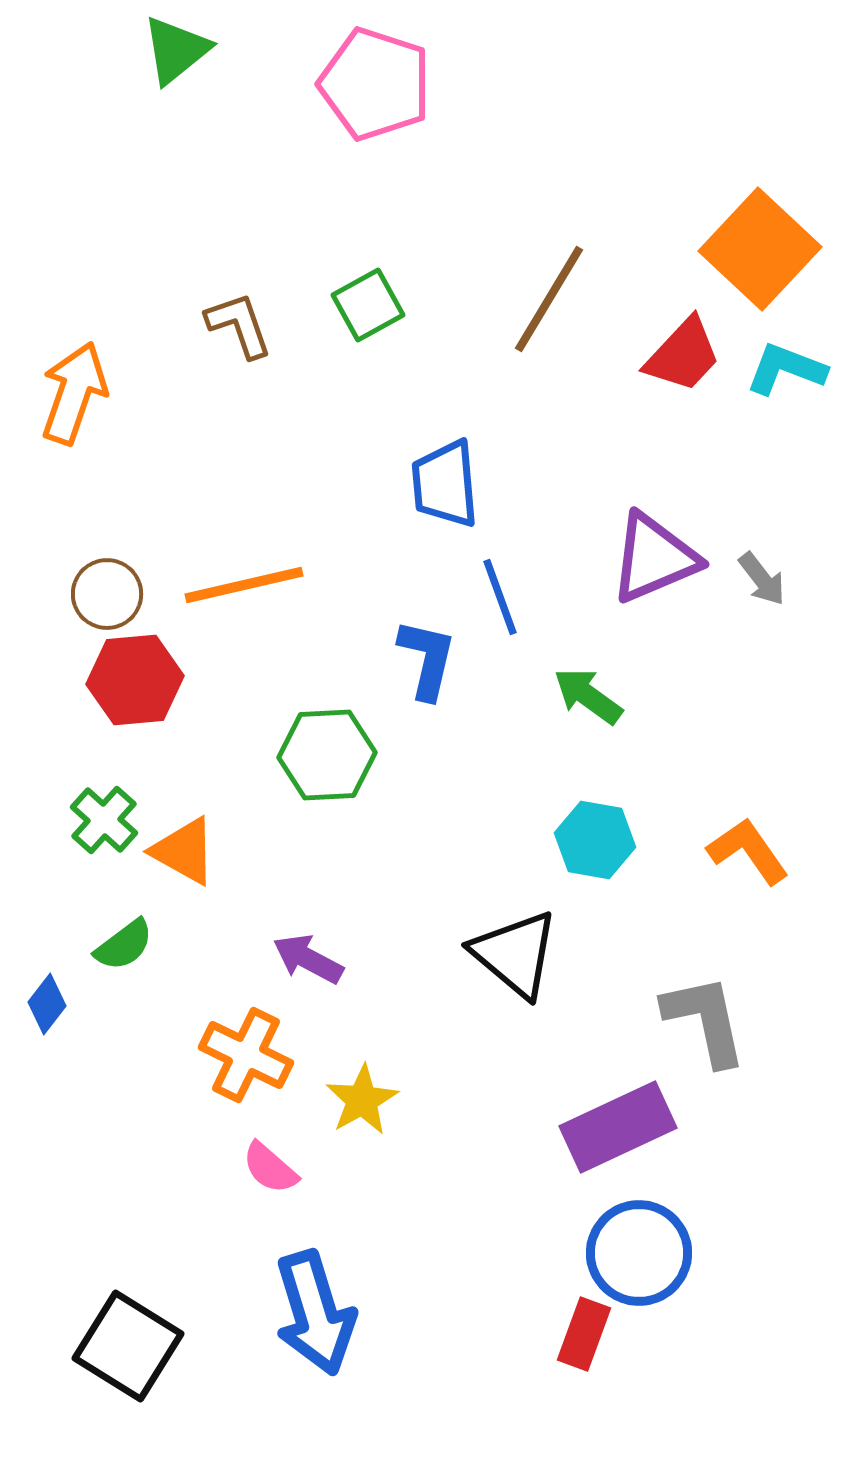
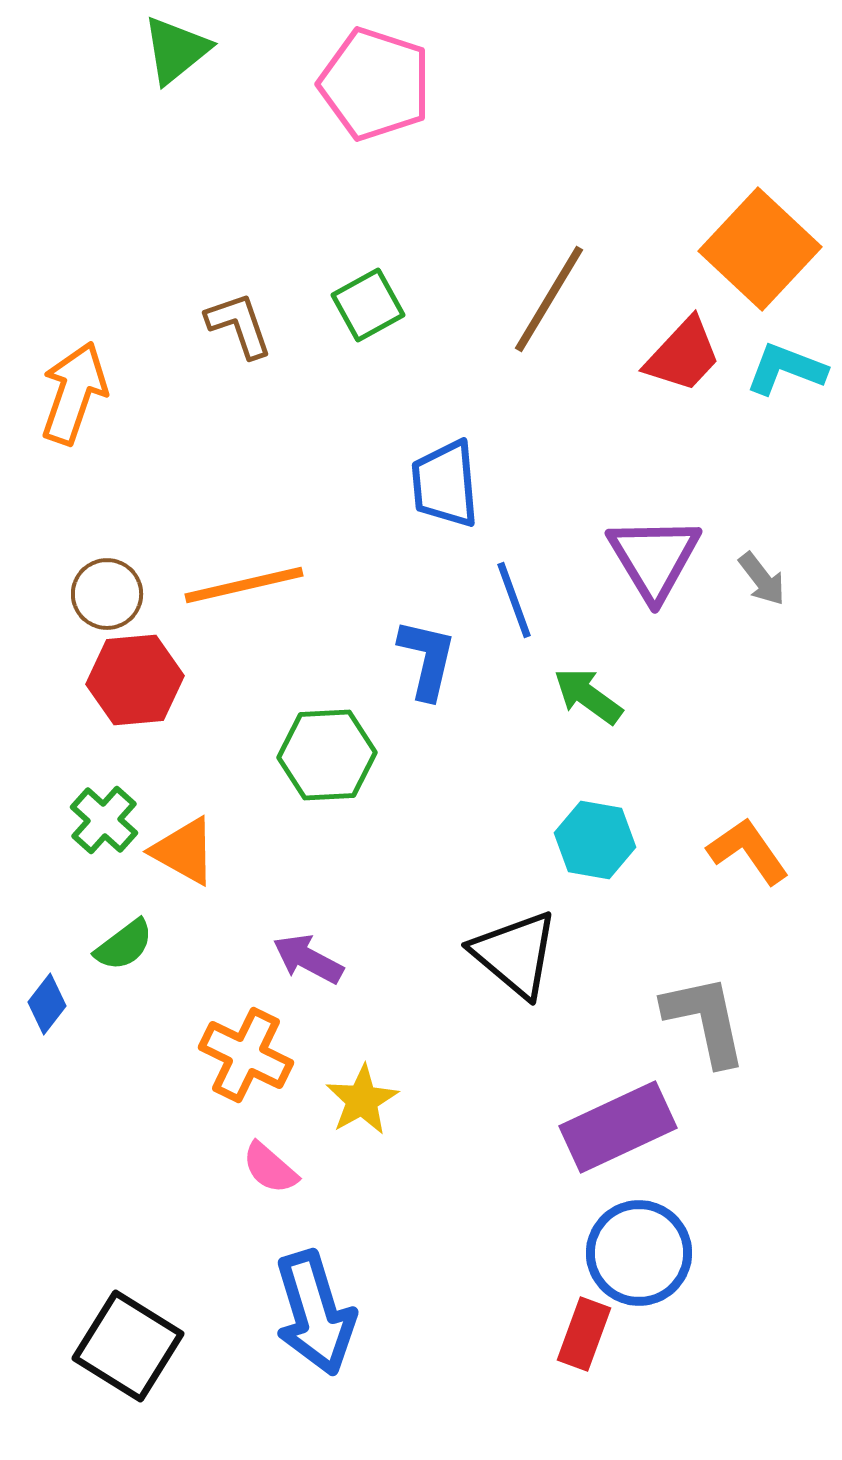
purple triangle: rotated 38 degrees counterclockwise
blue line: moved 14 px right, 3 px down
